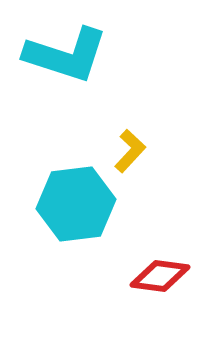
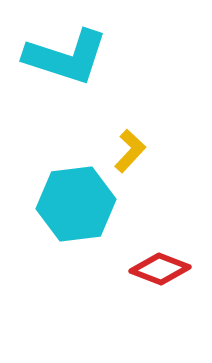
cyan L-shape: moved 2 px down
red diamond: moved 7 px up; rotated 14 degrees clockwise
